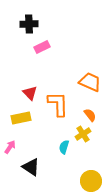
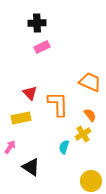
black cross: moved 8 px right, 1 px up
